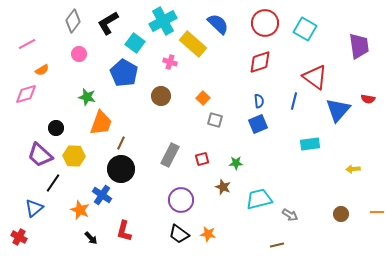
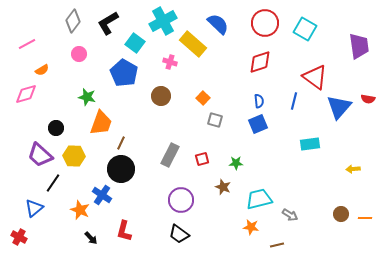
blue triangle at (338, 110): moved 1 px right, 3 px up
orange line at (377, 212): moved 12 px left, 6 px down
orange star at (208, 234): moved 43 px right, 7 px up
